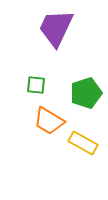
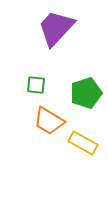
purple trapezoid: rotated 18 degrees clockwise
